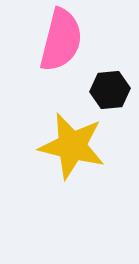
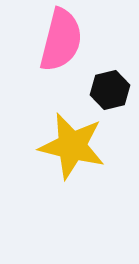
black hexagon: rotated 9 degrees counterclockwise
